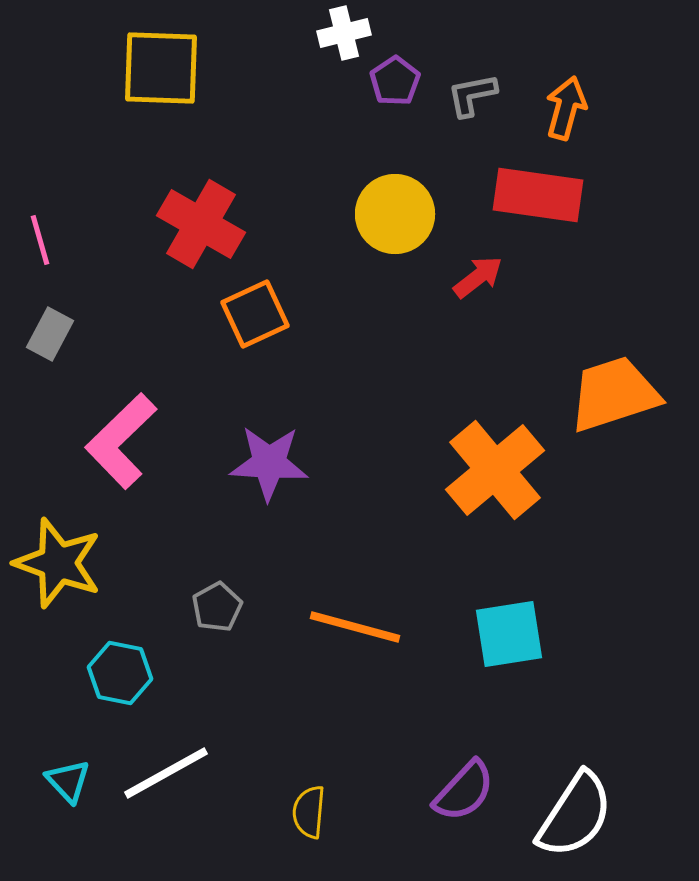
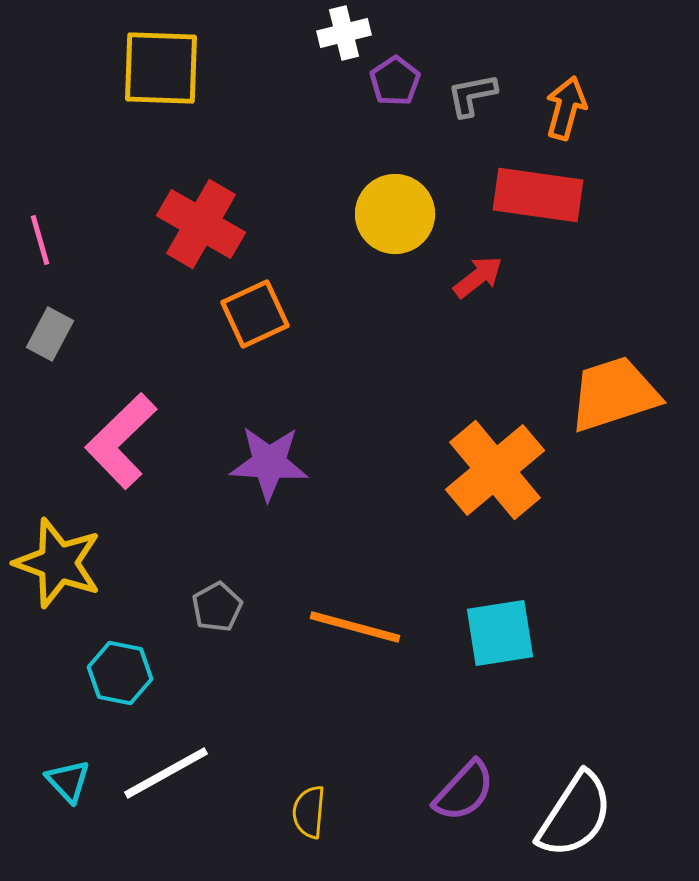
cyan square: moved 9 px left, 1 px up
